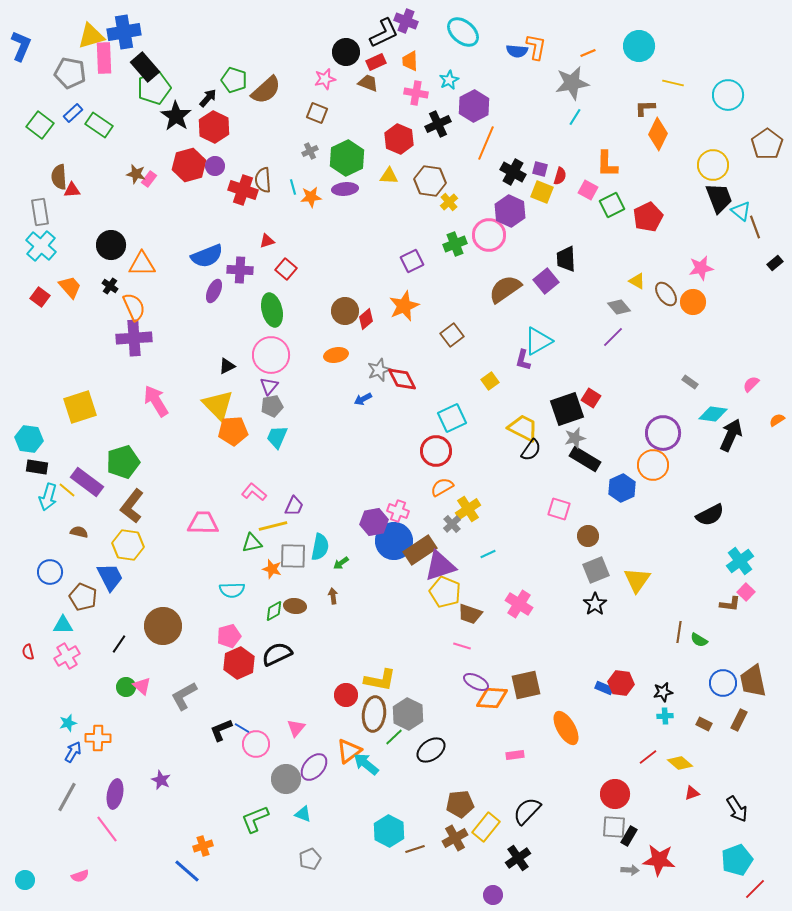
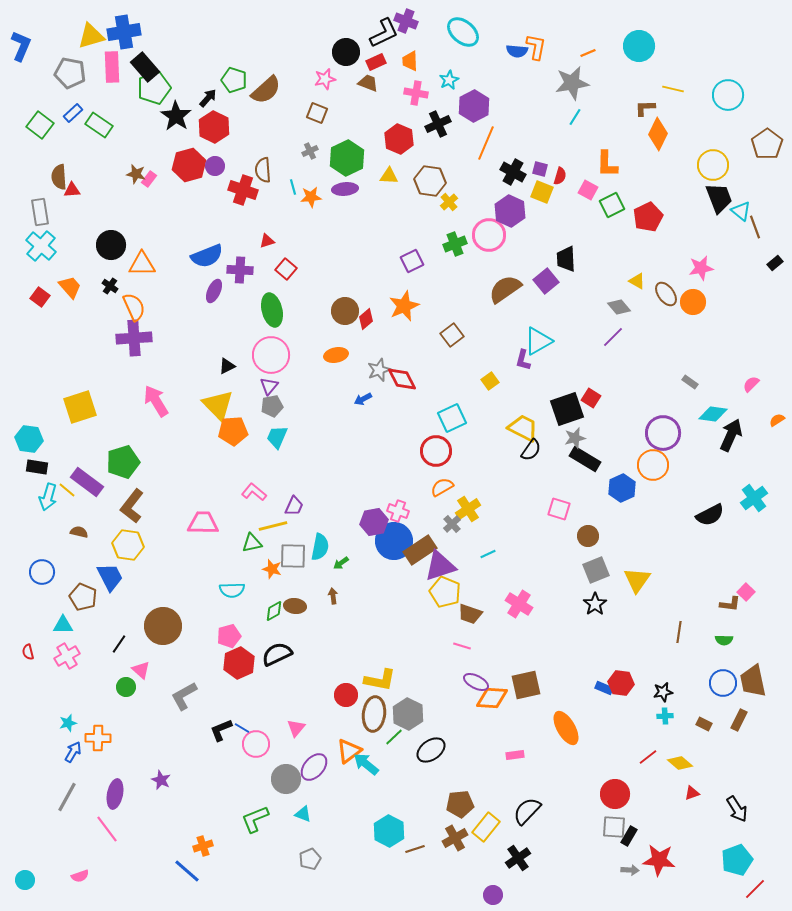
pink rectangle at (104, 58): moved 8 px right, 9 px down
yellow line at (673, 83): moved 6 px down
brown semicircle at (263, 180): moved 10 px up
cyan cross at (740, 561): moved 14 px right, 63 px up
blue circle at (50, 572): moved 8 px left
green semicircle at (699, 640): moved 25 px right; rotated 30 degrees counterclockwise
pink triangle at (142, 686): moved 1 px left, 16 px up
